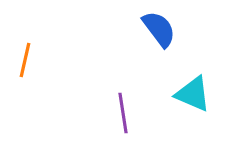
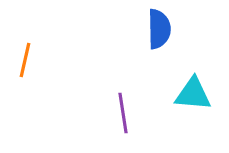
blue semicircle: rotated 36 degrees clockwise
cyan triangle: rotated 18 degrees counterclockwise
